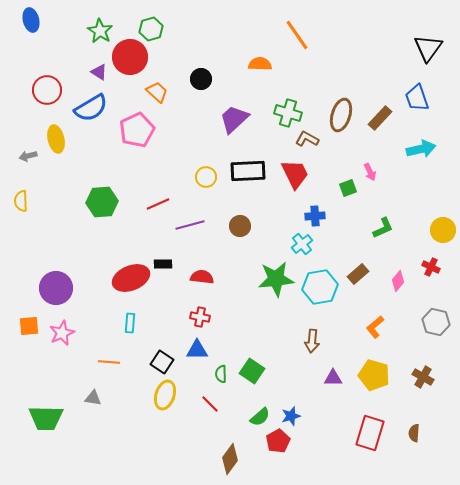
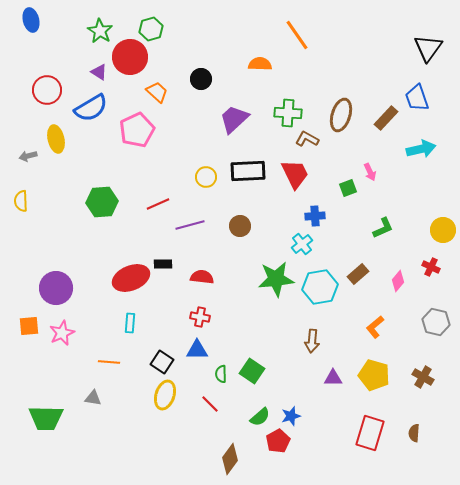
green cross at (288, 113): rotated 12 degrees counterclockwise
brown rectangle at (380, 118): moved 6 px right
